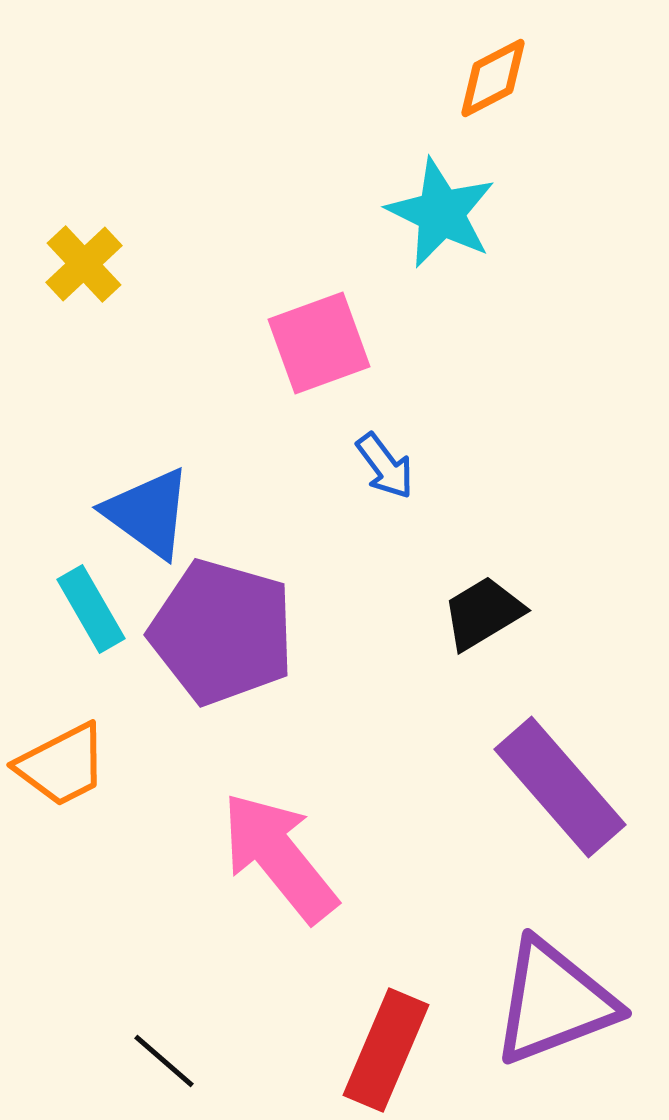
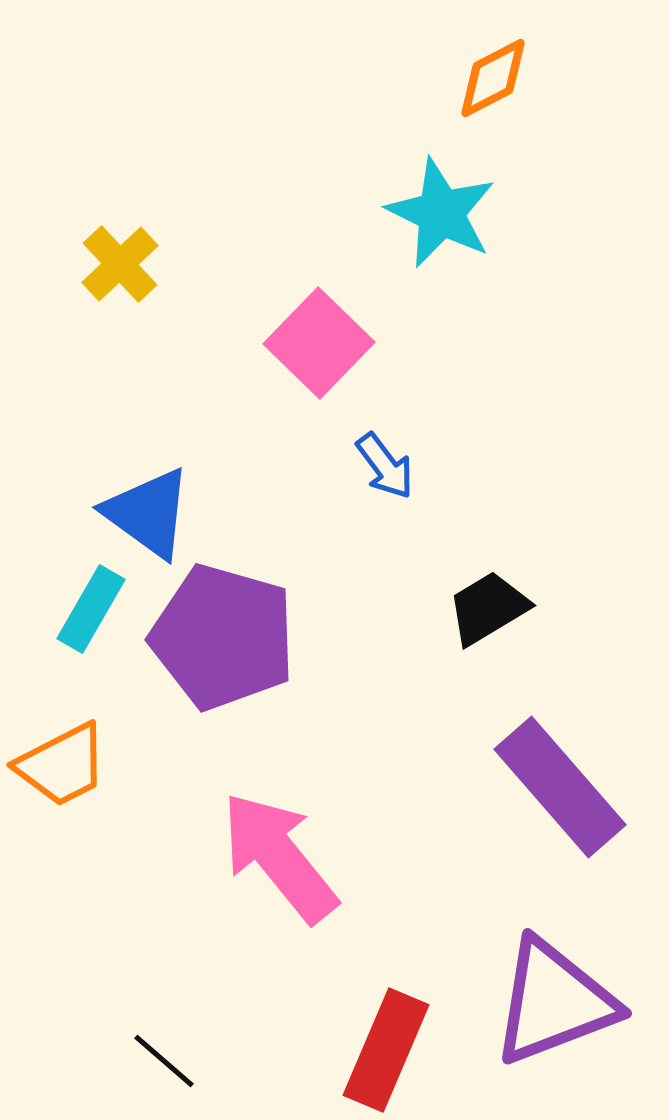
yellow cross: moved 36 px right
pink square: rotated 26 degrees counterclockwise
cyan rectangle: rotated 60 degrees clockwise
black trapezoid: moved 5 px right, 5 px up
purple pentagon: moved 1 px right, 5 px down
